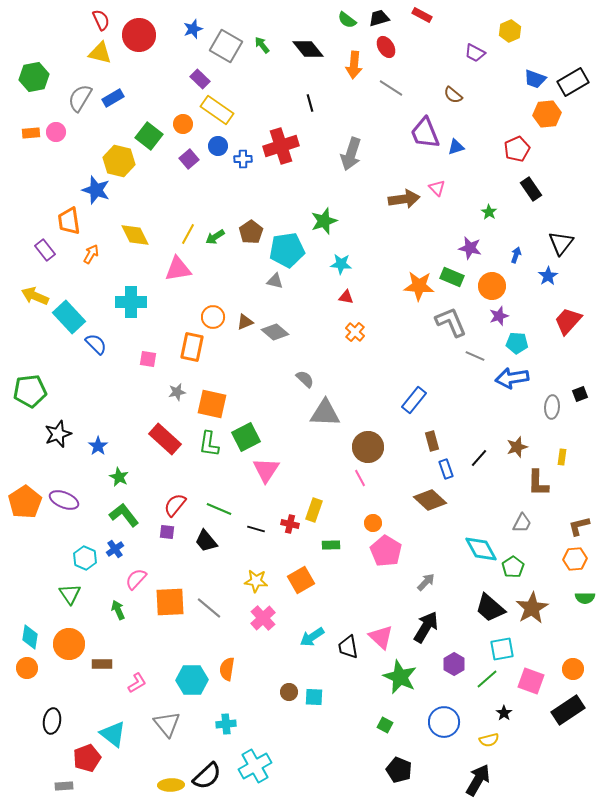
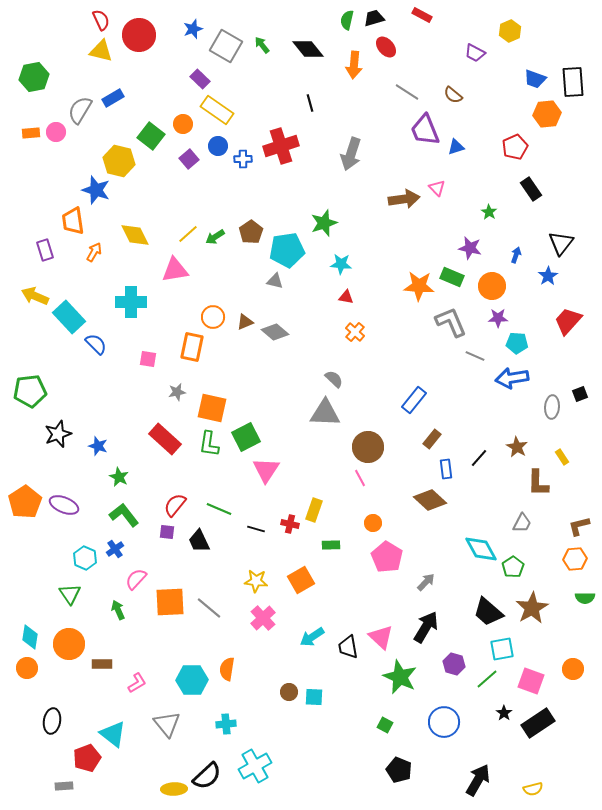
black trapezoid at (379, 18): moved 5 px left
green semicircle at (347, 20): rotated 66 degrees clockwise
red ellipse at (386, 47): rotated 10 degrees counterclockwise
yellow triangle at (100, 53): moved 1 px right, 2 px up
black rectangle at (573, 82): rotated 64 degrees counterclockwise
gray line at (391, 88): moved 16 px right, 4 px down
gray semicircle at (80, 98): moved 12 px down
purple trapezoid at (425, 133): moved 3 px up
green square at (149, 136): moved 2 px right
red pentagon at (517, 149): moved 2 px left, 2 px up
orange trapezoid at (69, 221): moved 4 px right
green star at (324, 221): moved 2 px down
yellow line at (188, 234): rotated 20 degrees clockwise
purple rectangle at (45, 250): rotated 20 degrees clockwise
orange arrow at (91, 254): moved 3 px right, 2 px up
pink triangle at (178, 269): moved 3 px left, 1 px down
purple star at (499, 316): moved 1 px left, 2 px down; rotated 18 degrees clockwise
gray semicircle at (305, 379): moved 29 px right
orange square at (212, 404): moved 4 px down
brown rectangle at (432, 441): moved 2 px up; rotated 54 degrees clockwise
blue star at (98, 446): rotated 18 degrees counterclockwise
brown star at (517, 447): rotated 25 degrees counterclockwise
yellow rectangle at (562, 457): rotated 42 degrees counterclockwise
blue rectangle at (446, 469): rotated 12 degrees clockwise
purple ellipse at (64, 500): moved 5 px down
black trapezoid at (206, 541): moved 7 px left; rotated 15 degrees clockwise
pink pentagon at (386, 551): moved 1 px right, 6 px down
black trapezoid at (490, 608): moved 2 px left, 4 px down
purple hexagon at (454, 664): rotated 15 degrees counterclockwise
black rectangle at (568, 710): moved 30 px left, 13 px down
yellow semicircle at (489, 740): moved 44 px right, 49 px down
yellow ellipse at (171, 785): moved 3 px right, 4 px down
